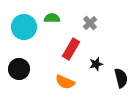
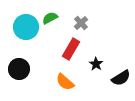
green semicircle: moved 2 px left; rotated 28 degrees counterclockwise
gray cross: moved 9 px left
cyan circle: moved 2 px right
black star: rotated 24 degrees counterclockwise
black semicircle: rotated 72 degrees clockwise
orange semicircle: rotated 18 degrees clockwise
